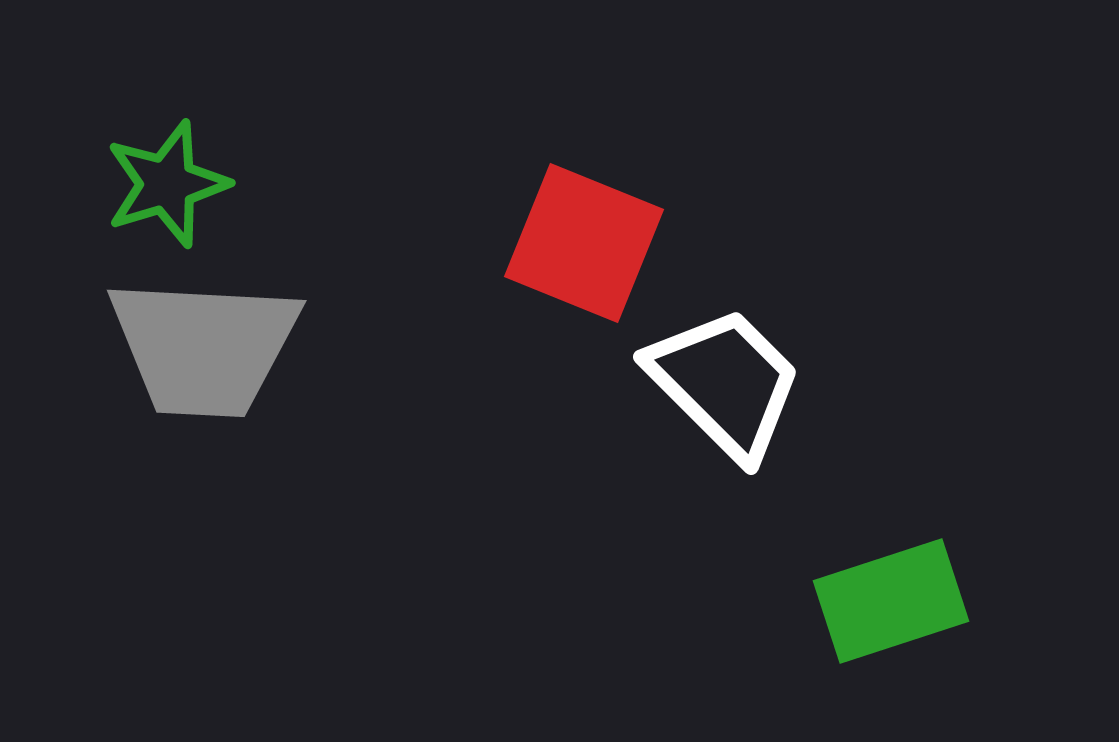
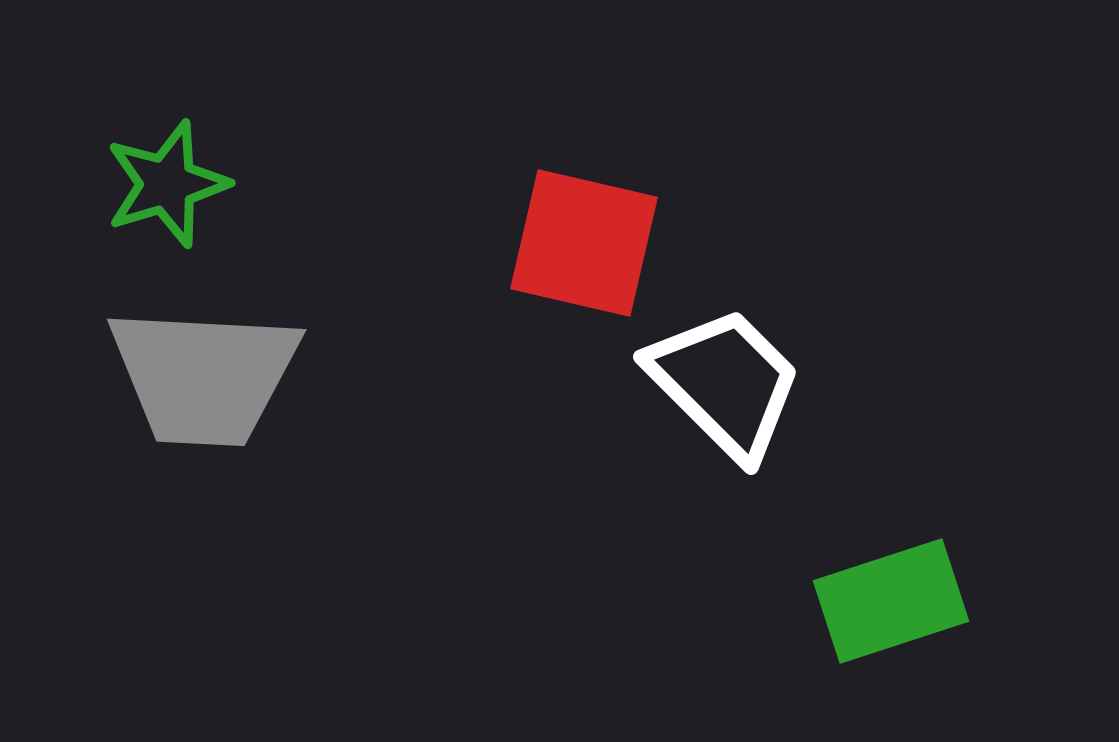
red square: rotated 9 degrees counterclockwise
gray trapezoid: moved 29 px down
